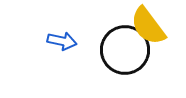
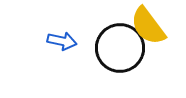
black circle: moved 5 px left, 2 px up
